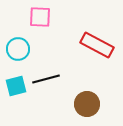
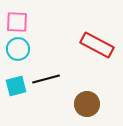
pink square: moved 23 px left, 5 px down
